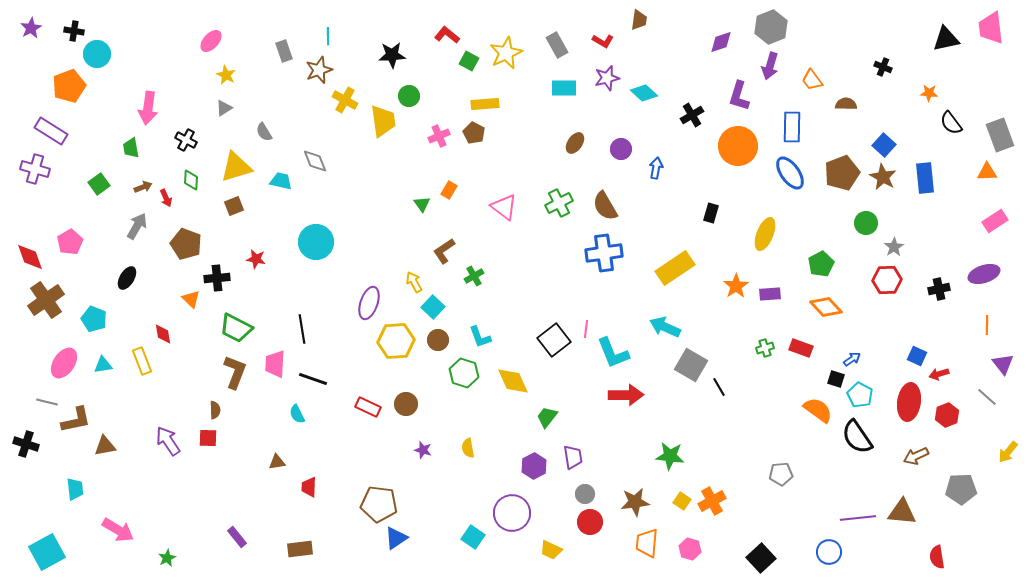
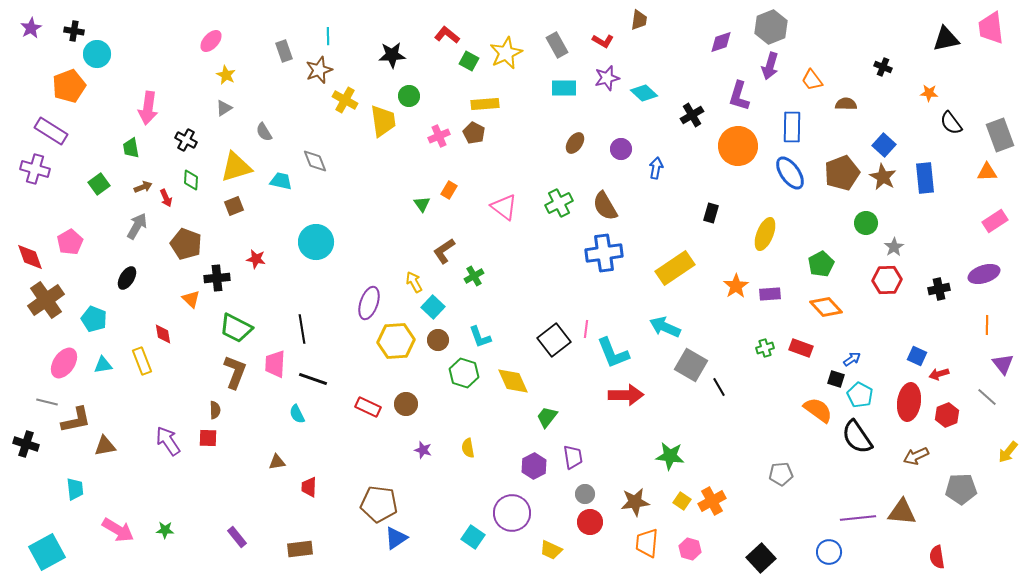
green star at (167, 558): moved 2 px left, 28 px up; rotated 30 degrees clockwise
